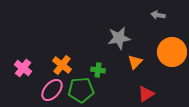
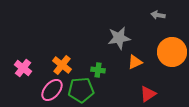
orange triangle: rotated 21 degrees clockwise
red triangle: moved 2 px right
